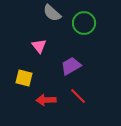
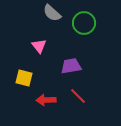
purple trapezoid: rotated 20 degrees clockwise
